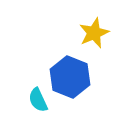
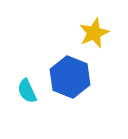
cyan semicircle: moved 11 px left, 9 px up
